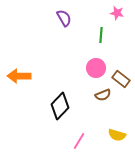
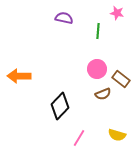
purple semicircle: rotated 48 degrees counterclockwise
green line: moved 3 px left, 4 px up
pink circle: moved 1 px right, 1 px down
brown semicircle: moved 1 px up
pink line: moved 3 px up
